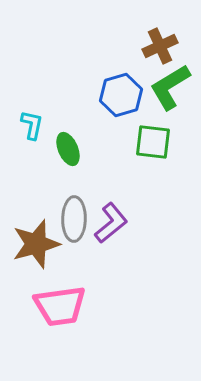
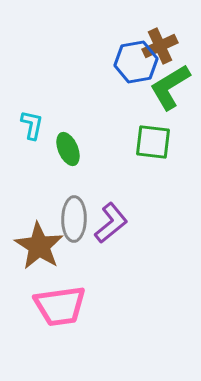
blue hexagon: moved 15 px right, 33 px up; rotated 6 degrees clockwise
brown star: moved 3 px right, 2 px down; rotated 24 degrees counterclockwise
